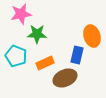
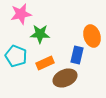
green star: moved 3 px right
